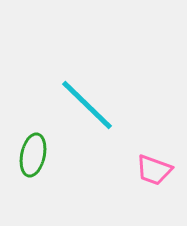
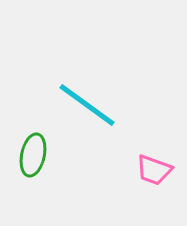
cyan line: rotated 8 degrees counterclockwise
